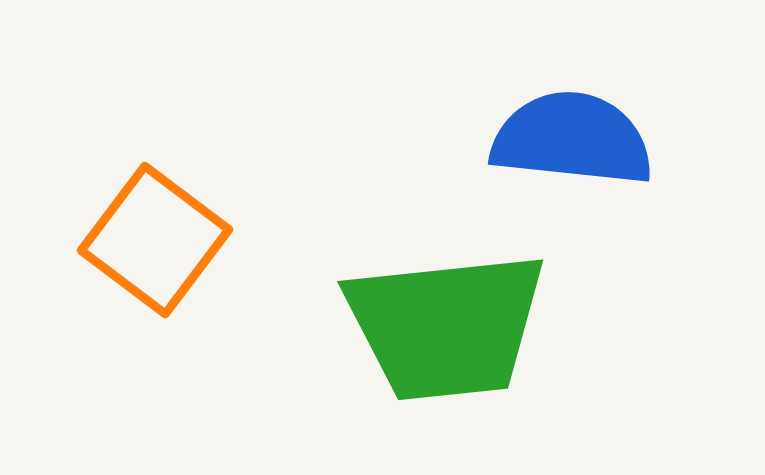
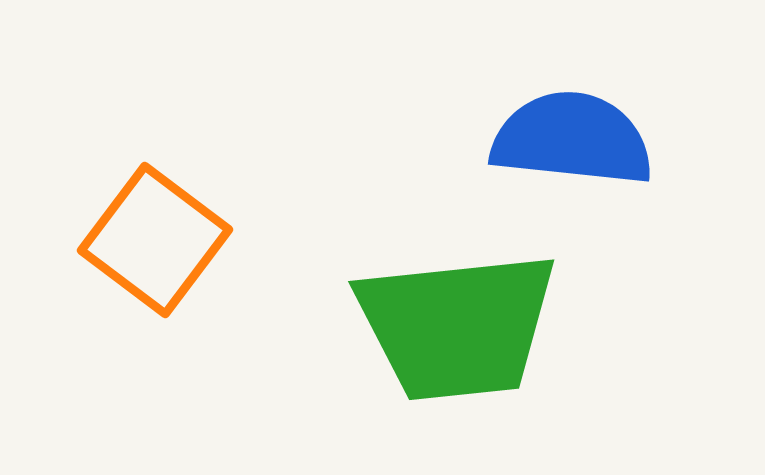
green trapezoid: moved 11 px right
